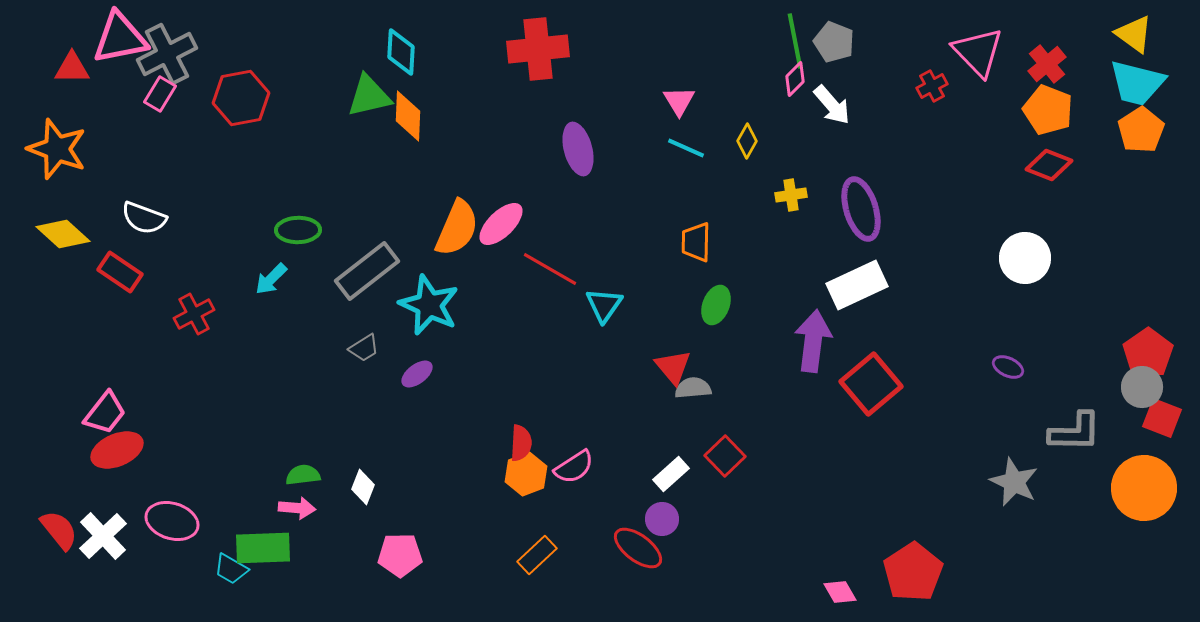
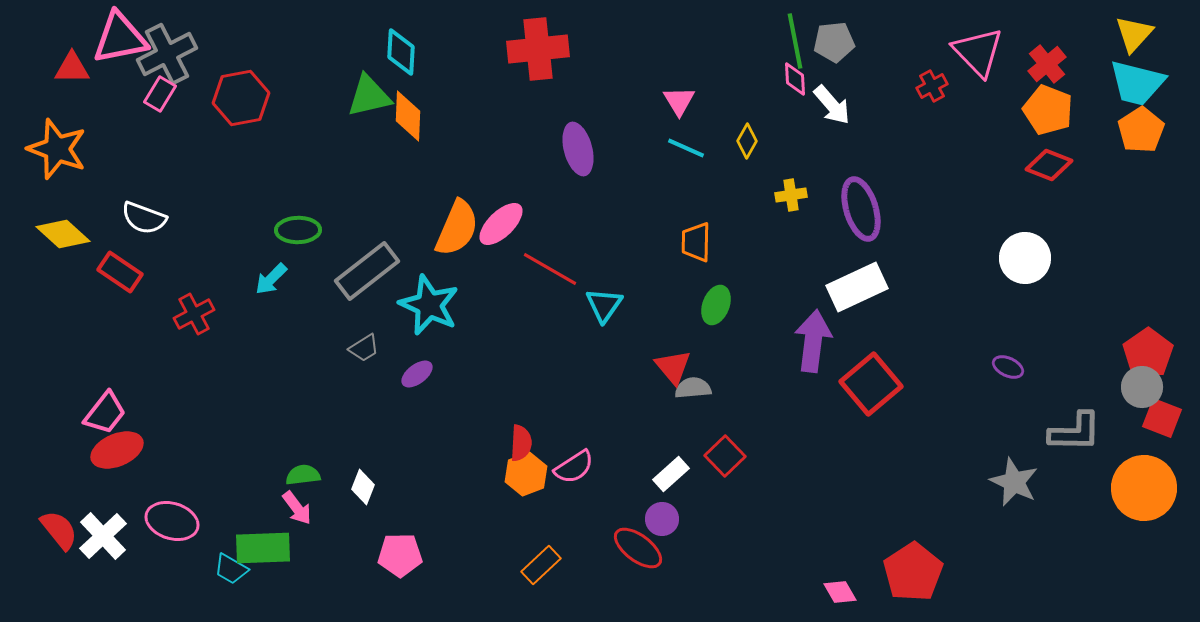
yellow triangle at (1134, 34): rotated 36 degrees clockwise
gray pentagon at (834, 42): rotated 27 degrees counterclockwise
pink diamond at (795, 79): rotated 48 degrees counterclockwise
white rectangle at (857, 285): moved 2 px down
pink arrow at (297, 508): rotated 48 degrees clockwise
orange rectangle at (537, 555): moved 4 px right, 10 px down
